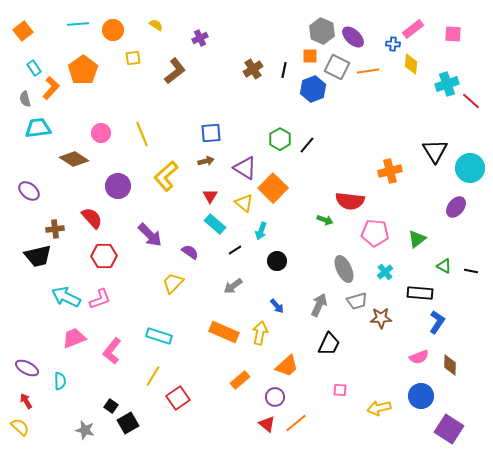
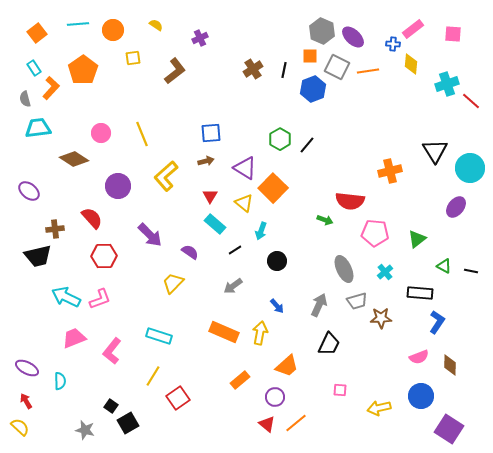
orange square at (23, 31): moved 14 px right, 2 px down
